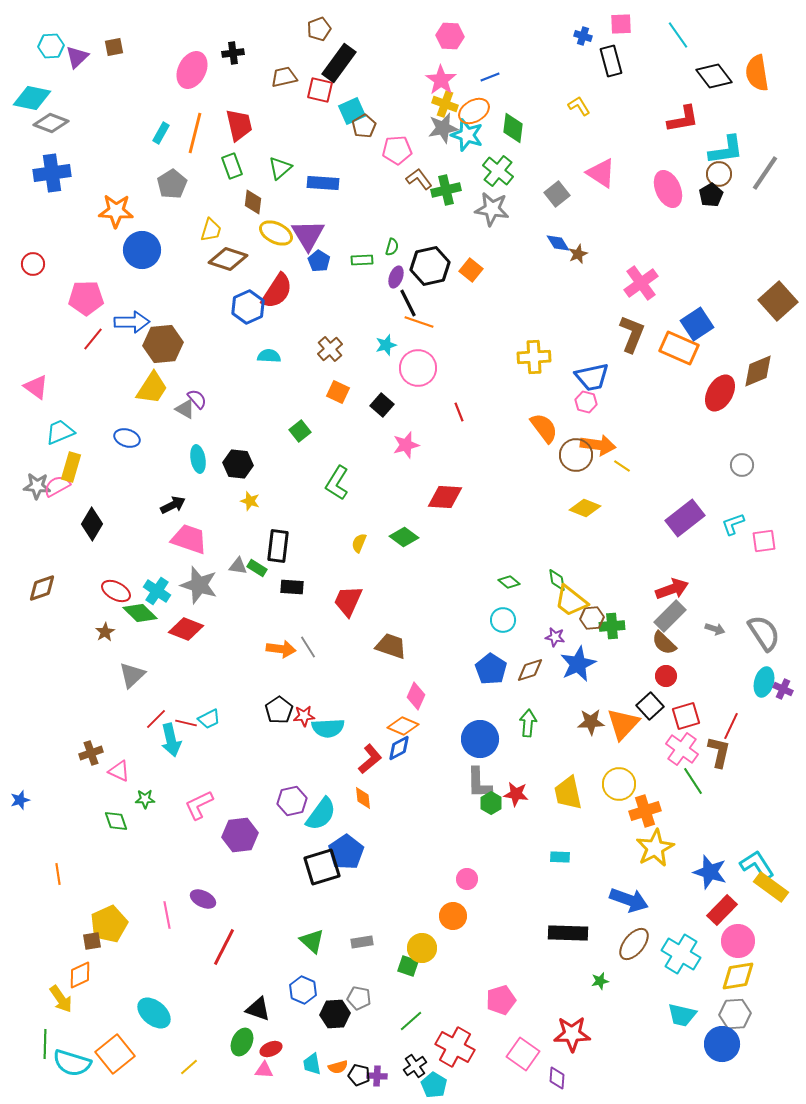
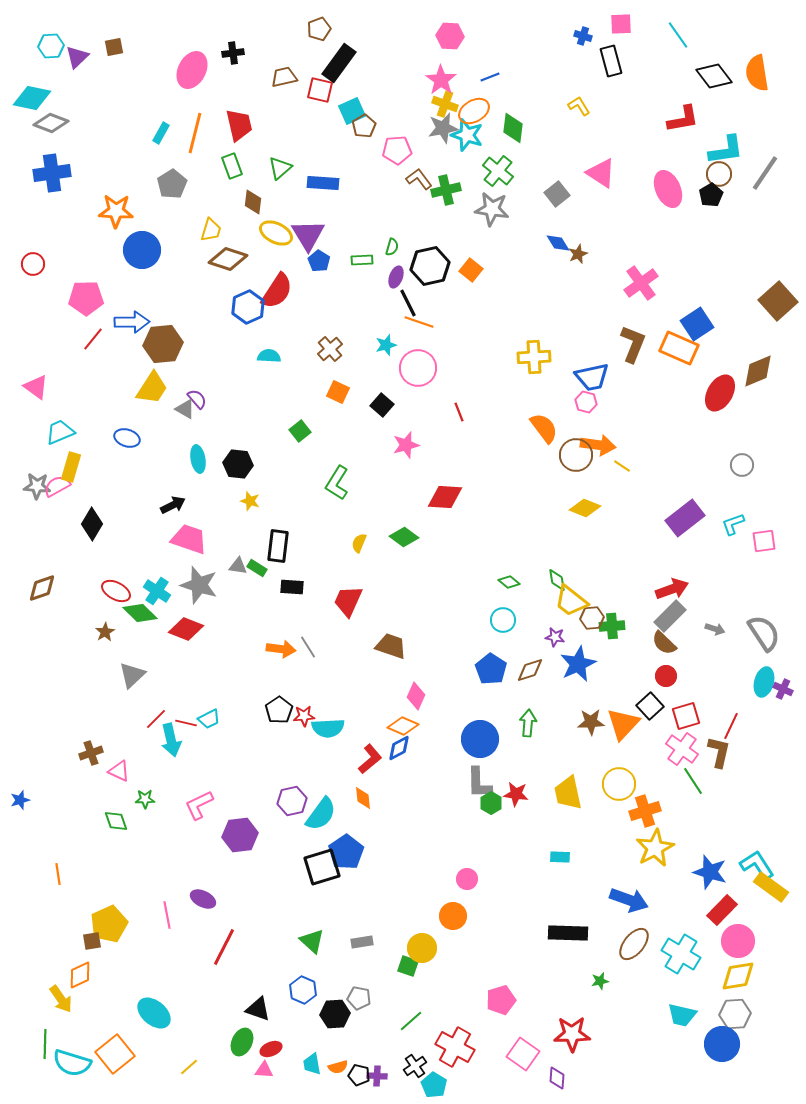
brown L-shape at (632, 334): moved 1 px right, 10 px down
